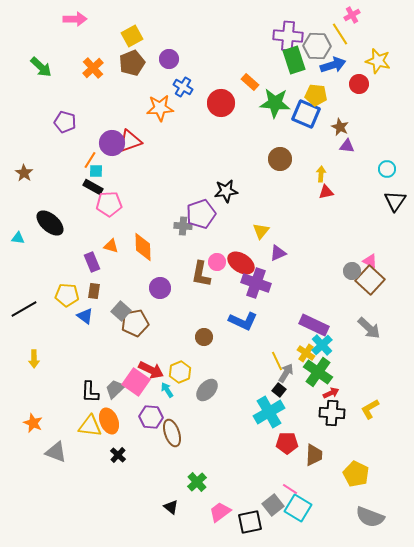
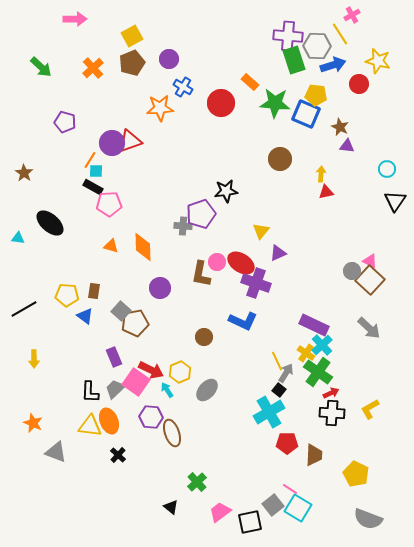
purple rectangle at (92, 262): moved 22 px right, 95 px down
gray semicircle at (370, 517): moved 2 px left, 2 px down
